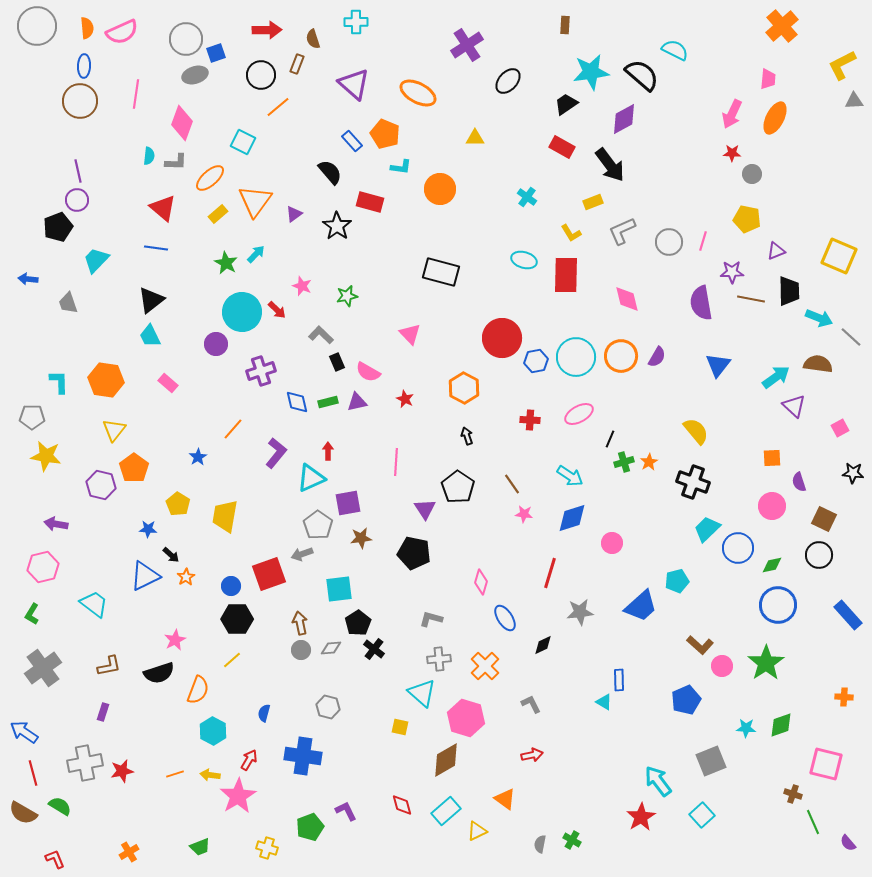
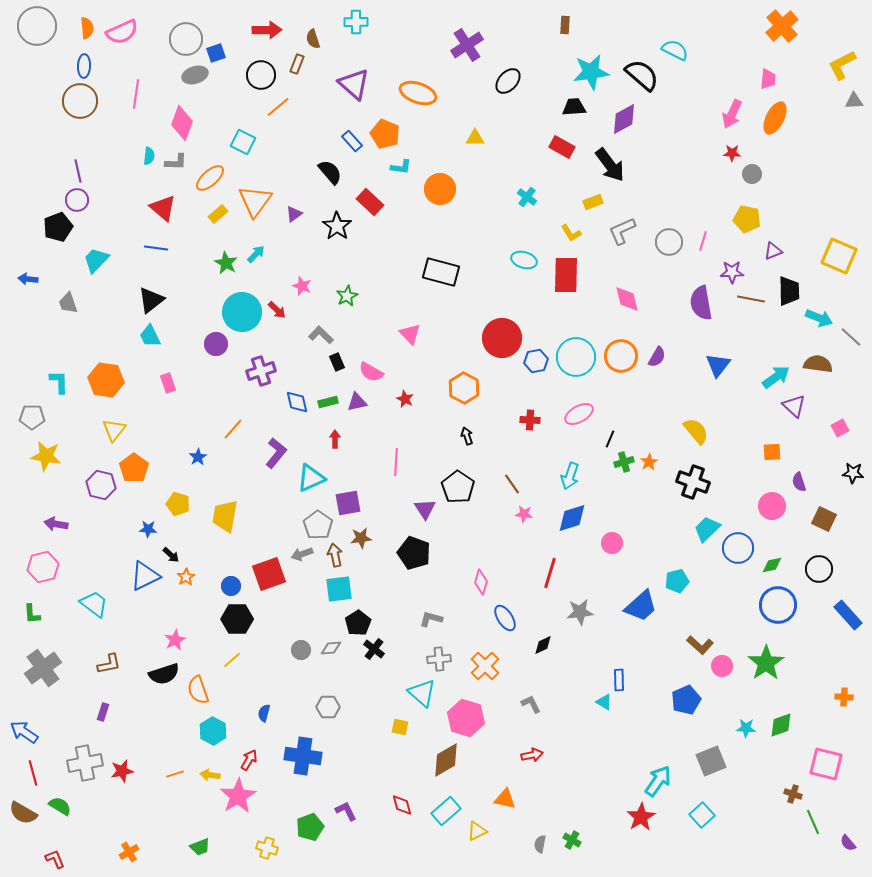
orange ellipse at (418, 93): rotated 9 degrees counterclockwise
black trapezoid at (566, 104): moved 8 px right, 3 px down; rotated 30 degrees clockwise
red rectangle at (370, 202): rotated 28 degrees clockwise
purple triangle at (776, 251): moved 3 px left
green star at (347, 296): rotated 15 degrees counterclockwise
pink semicircle at (368, 372): moved 3 px right
pink rectangle at (168, 383): rotated 30 degrees clockwise
red arrow at (328, 451): moved 7 px right, 12 px up
orange square at (772, 458): moved 6 px up
cyan arrow at (570, 476): rotated 76 degrees clockwise
yellow pentagon at (178, 504): rotated 15 degrees counterclockwise
black pentagon at (414, 553): rotated 8 degrees clockwise
black circle at (819, 555): moved 14 px down
green L-shape at (32, 614): rotated 35 degrees counterclockwise
brown arrow at (300, 623): moved 35 px right, 68 px up
brown L-shape at (109, 666): moved 2 px up
black semicircle at (159, 673): moved 5 px right, 1 px down
orange semicircle at (198, 690): rotated 140 degrees clockwise
gray hexagon at (328, 707): rotated 15 degrees counterclockwise
cyan arrow at (658, 781): rotated 72 degrees clockwise
orange triangle at (505, 799): rotated 25 degrees counterclockwise
